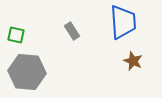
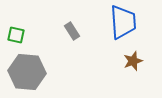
brown star: rotated 30 degrees clockwise
